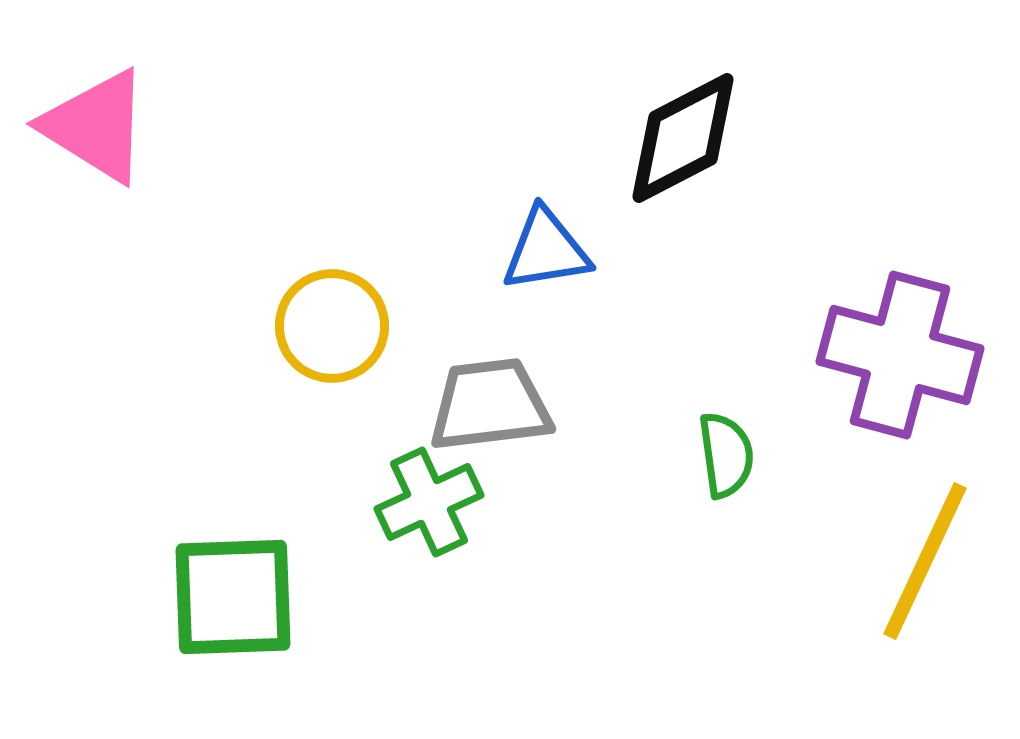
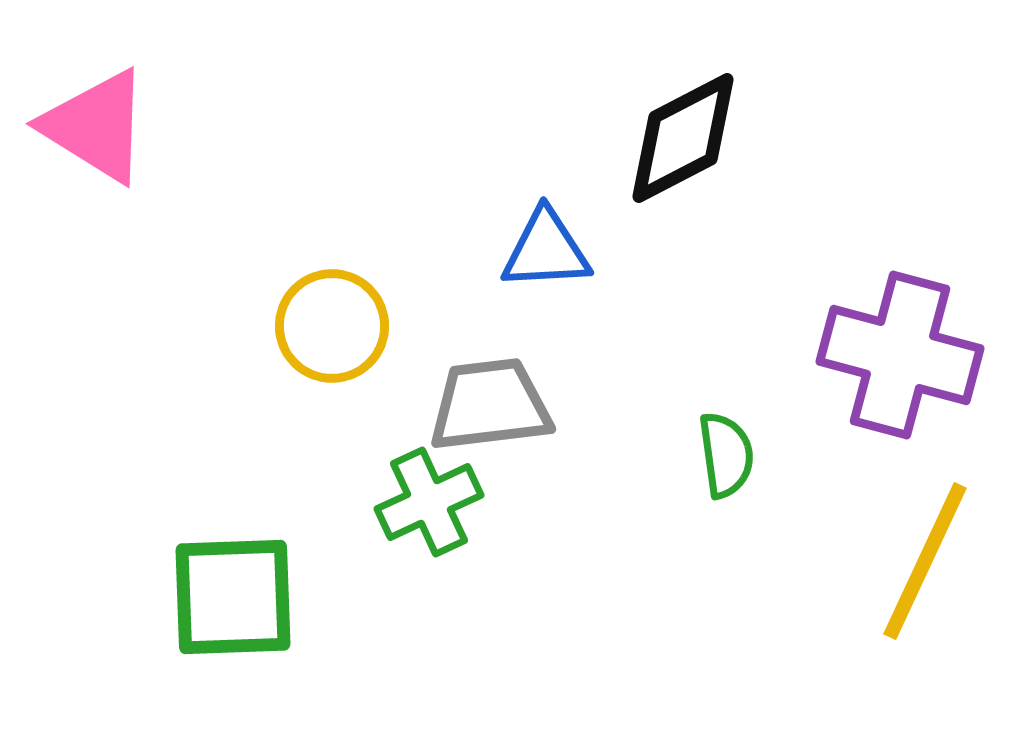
blue triangle: rotated 6 degrees clockwise
